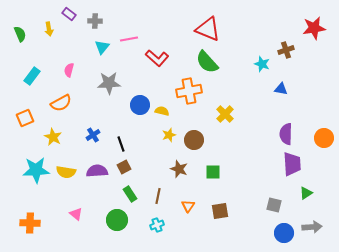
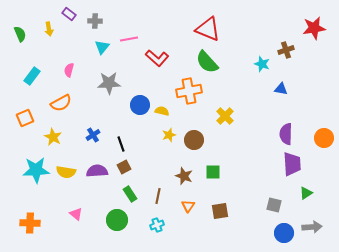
yellow cross at (225, 114): moved 2 px down
brown star at (179, 169): moved 5 px right, 7 px down
